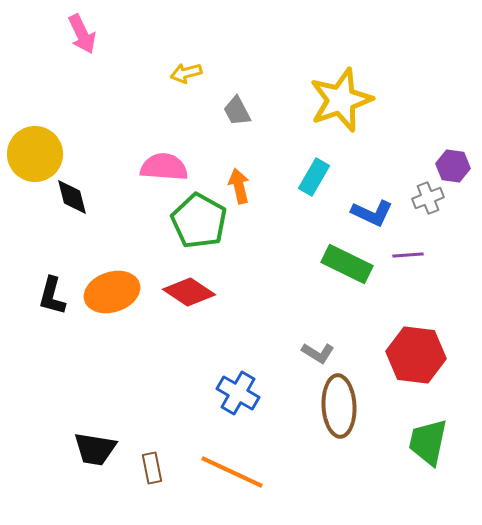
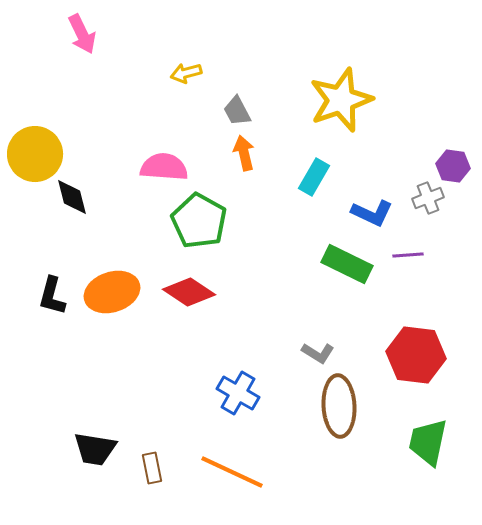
orange arrow: moved 5 px right, 33 px up
